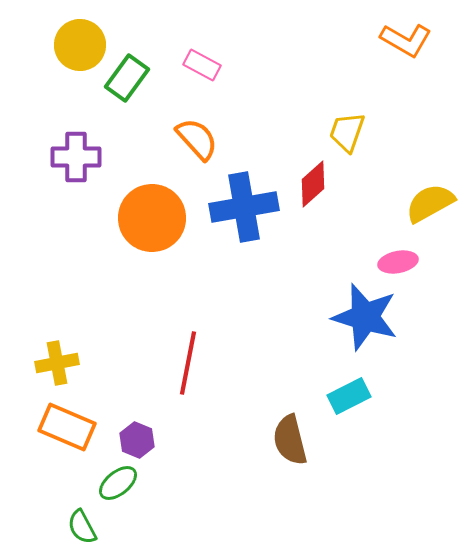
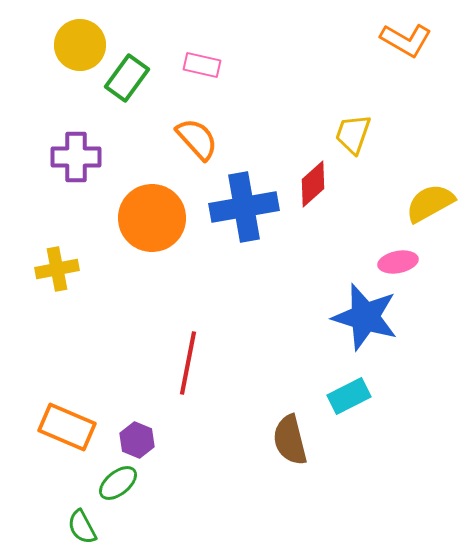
pink rectangle: rotated 15 degrees counterclockwise
yellow trapezoid: moved 6 px right, 2 px down
yellow cross: moved 94 px up
